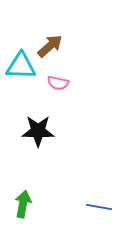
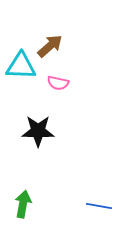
blue line: moved 1 px up
